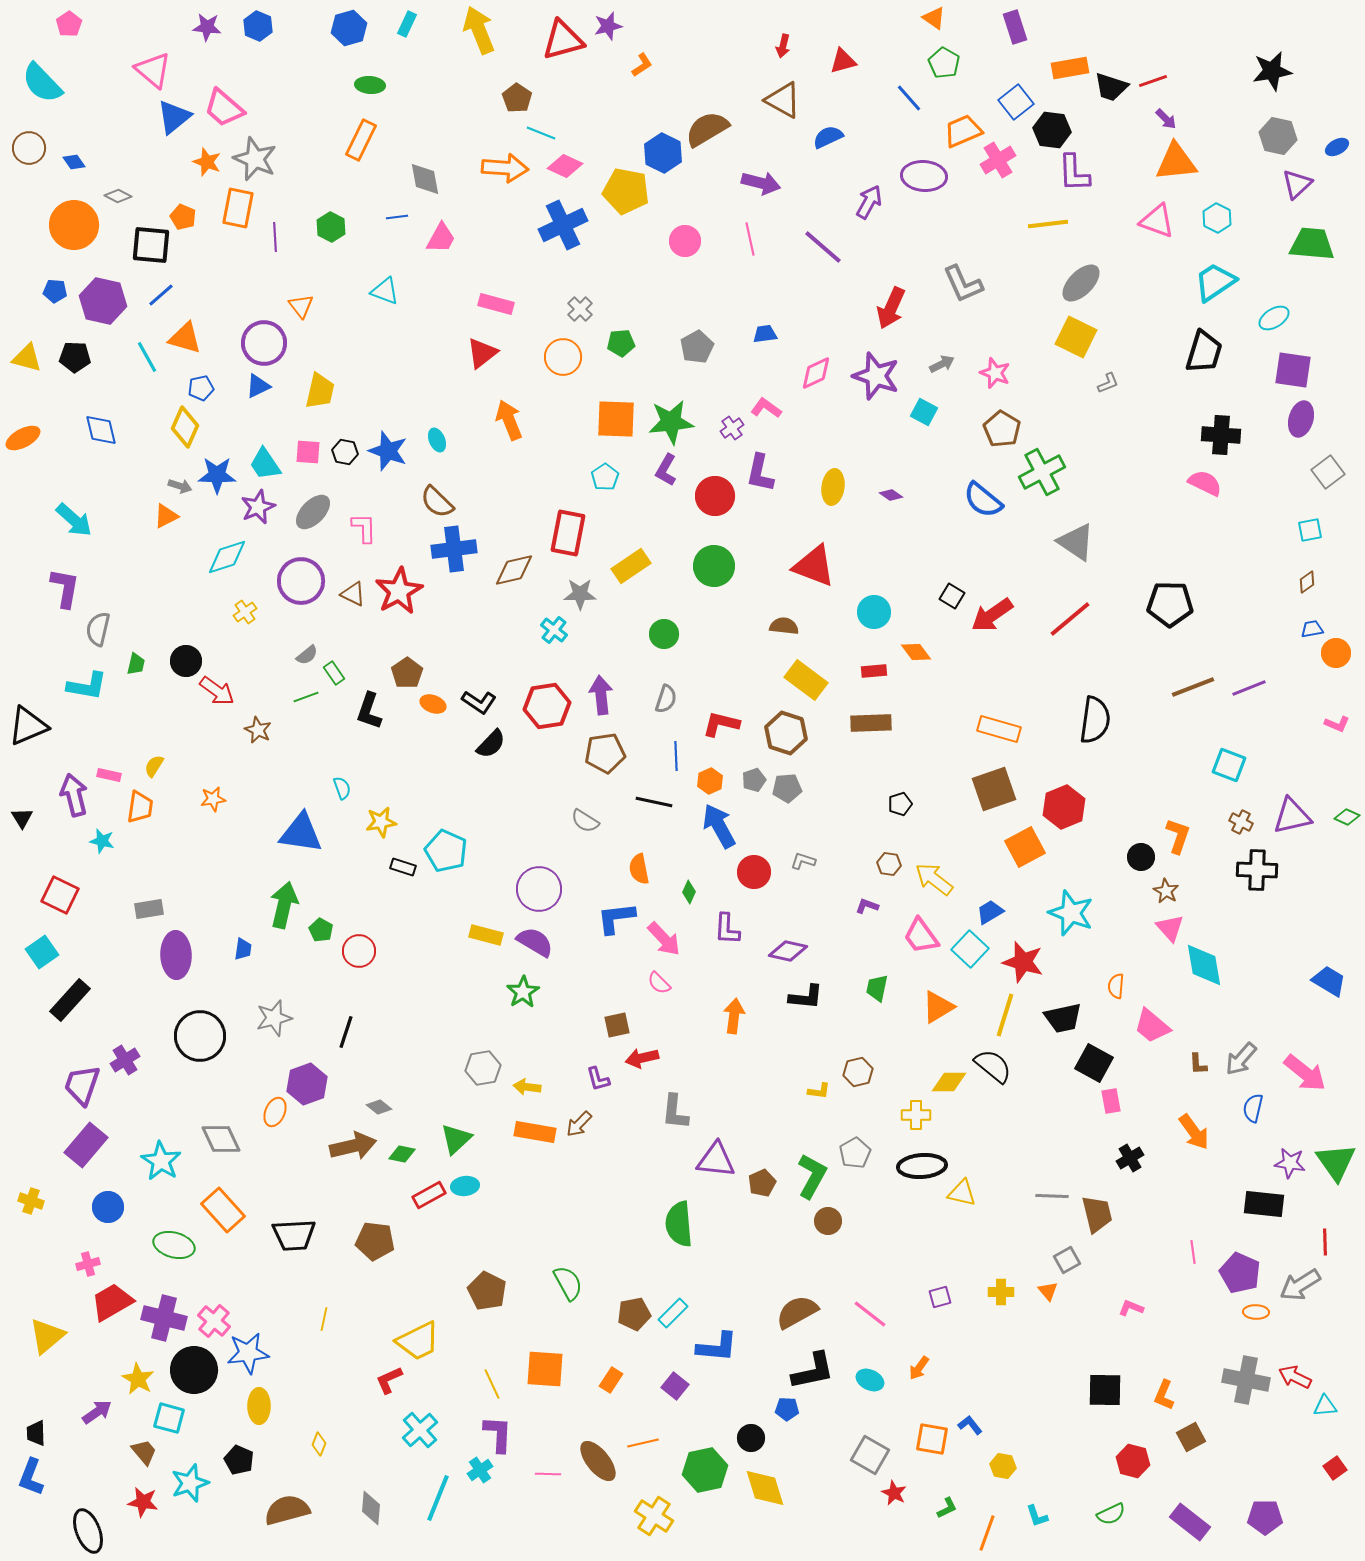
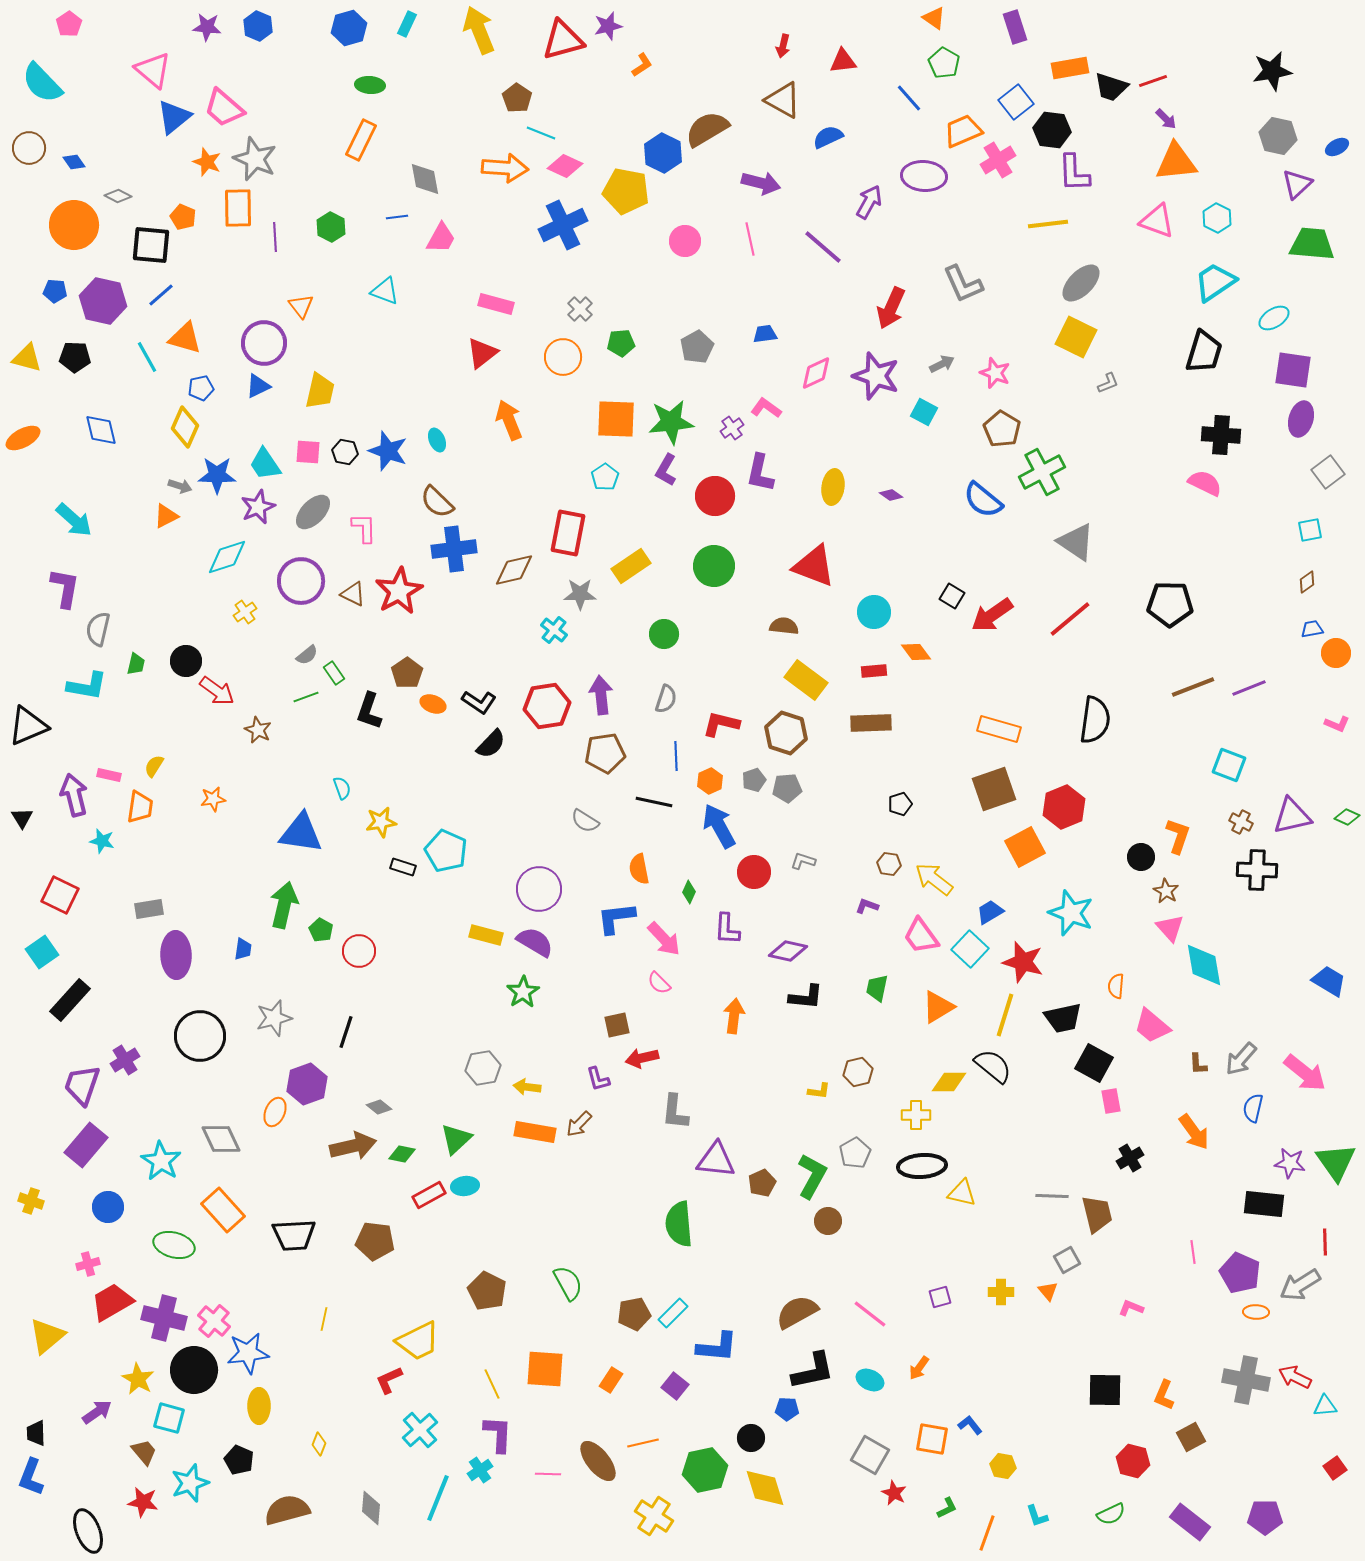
red triangle at (843, 61): rotated 8 degrees clockwise
orange rectangle at (238, 208): rotated 12 degrees counterclockwise
